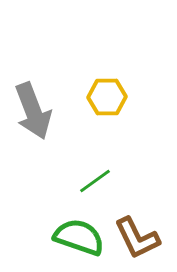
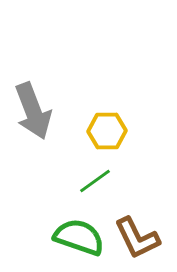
yellow hexagon: moved 34 px down
